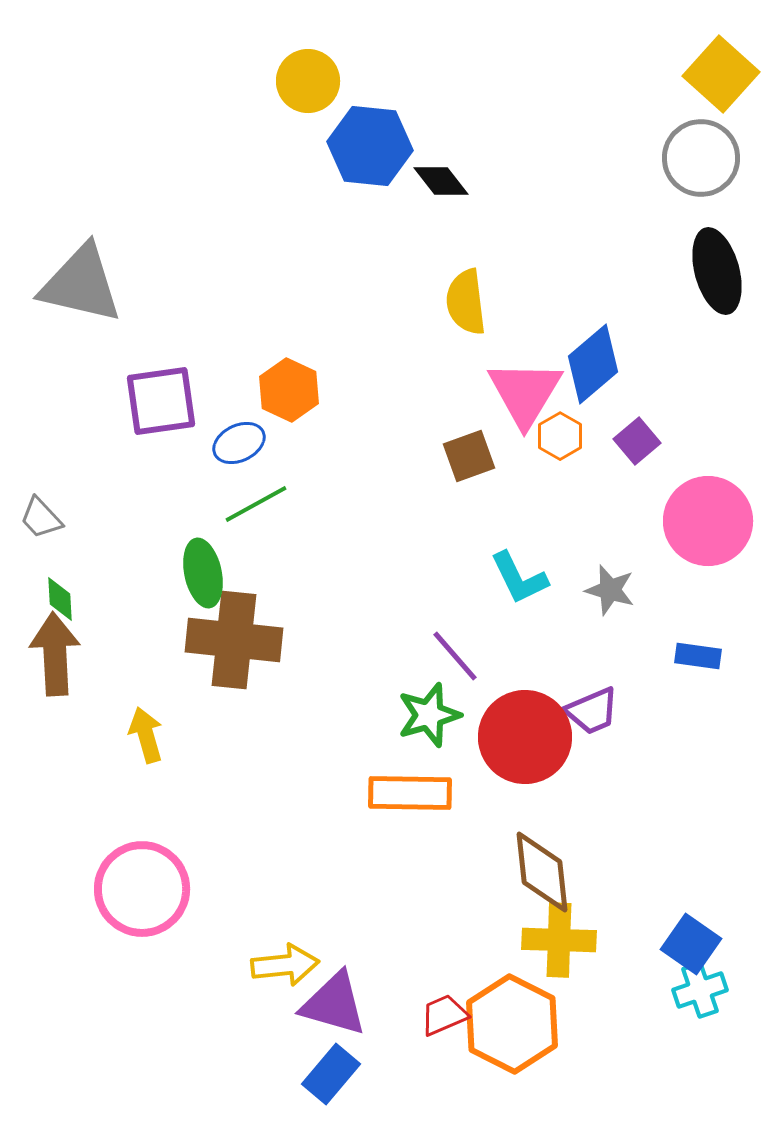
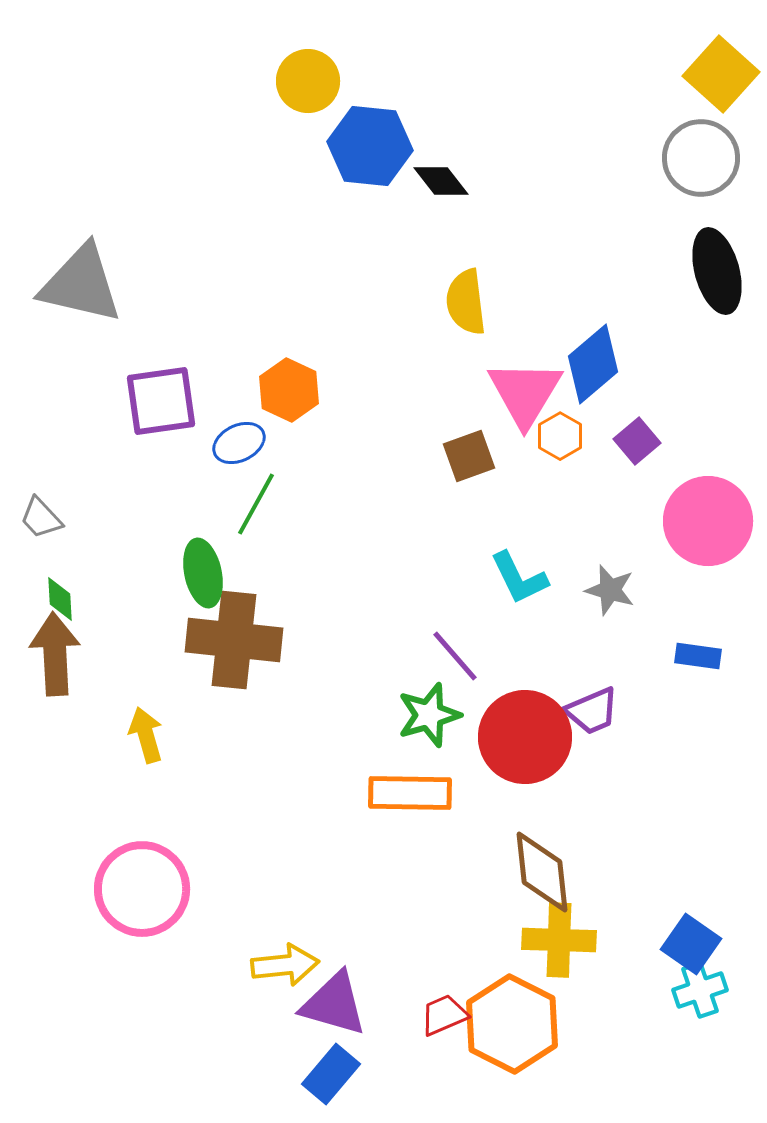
green line at (256, 504): rotated 32 degrees counterclockwise
